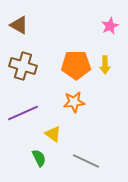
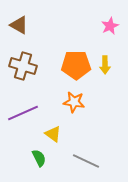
orange star: rotated 15 degrees clockwise
